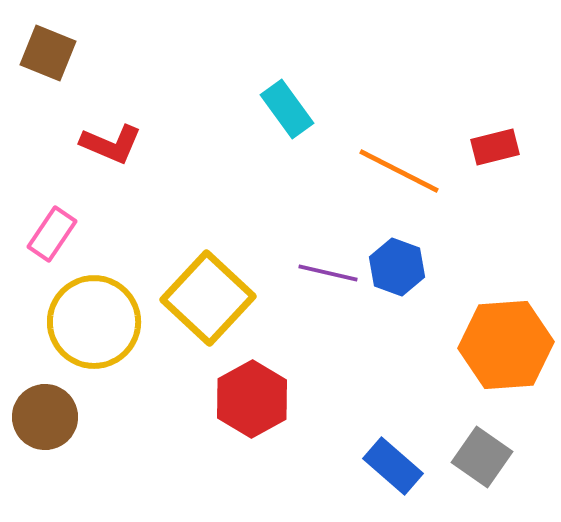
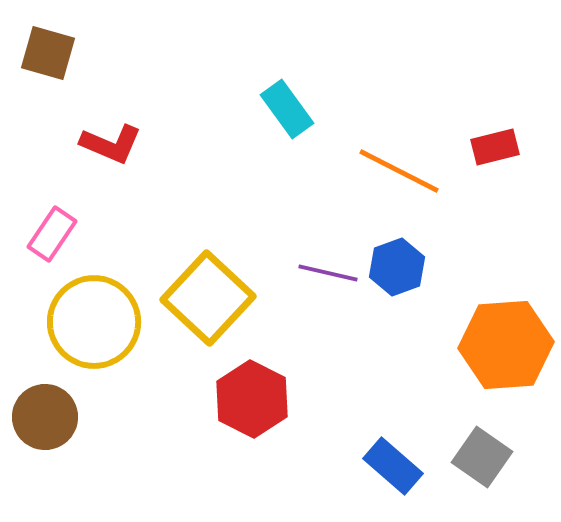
brown square: rotated 6 degrees counterclockwise
blue hexagon: rotated 20 degrees clockwise
red hexagon: rotated 4 degrees counterclockwise
